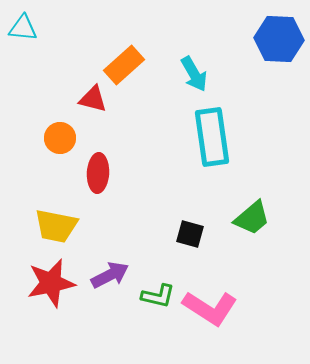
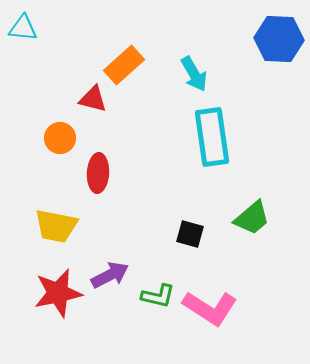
red star: moved 7 px right, 10 px down
